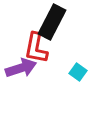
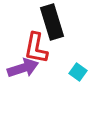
black rectangle: rotated 44 degrees counterclockwise
purple arrow: moved 2 px right
